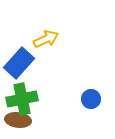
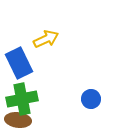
blue rectangle: rotated 68 degrees counterclockwise
